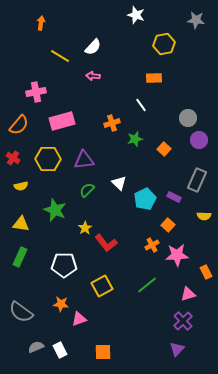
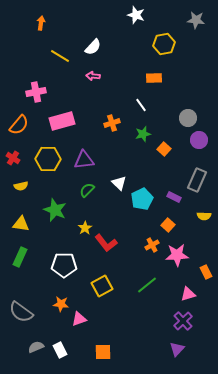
green star at (135, 139): moved 8 px right, 5 px up
cyan pentagon at (145, 199): moved 3 px left
